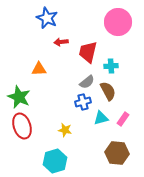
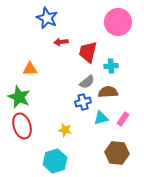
orange triangle: moved 9 px left
brown semicircle: moved 1 px down; rotated 66 degrees counterclockwise
